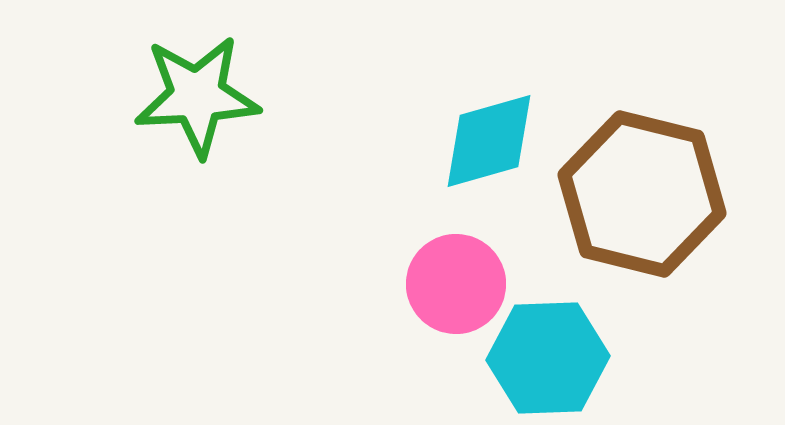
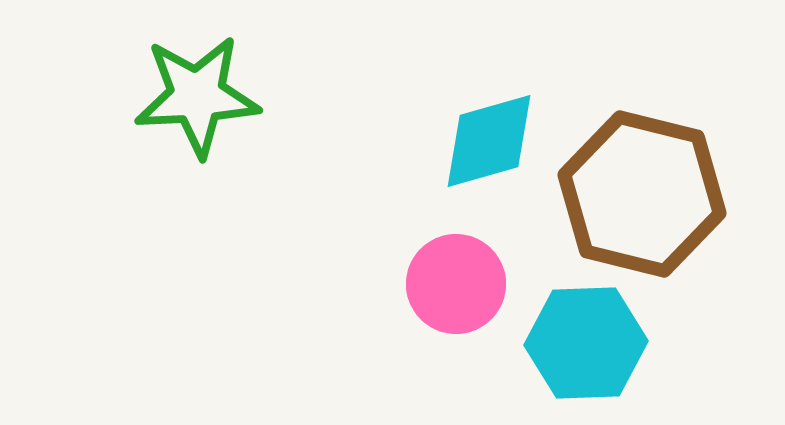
cyan hexagon: moved 38 px right, 15 px up
